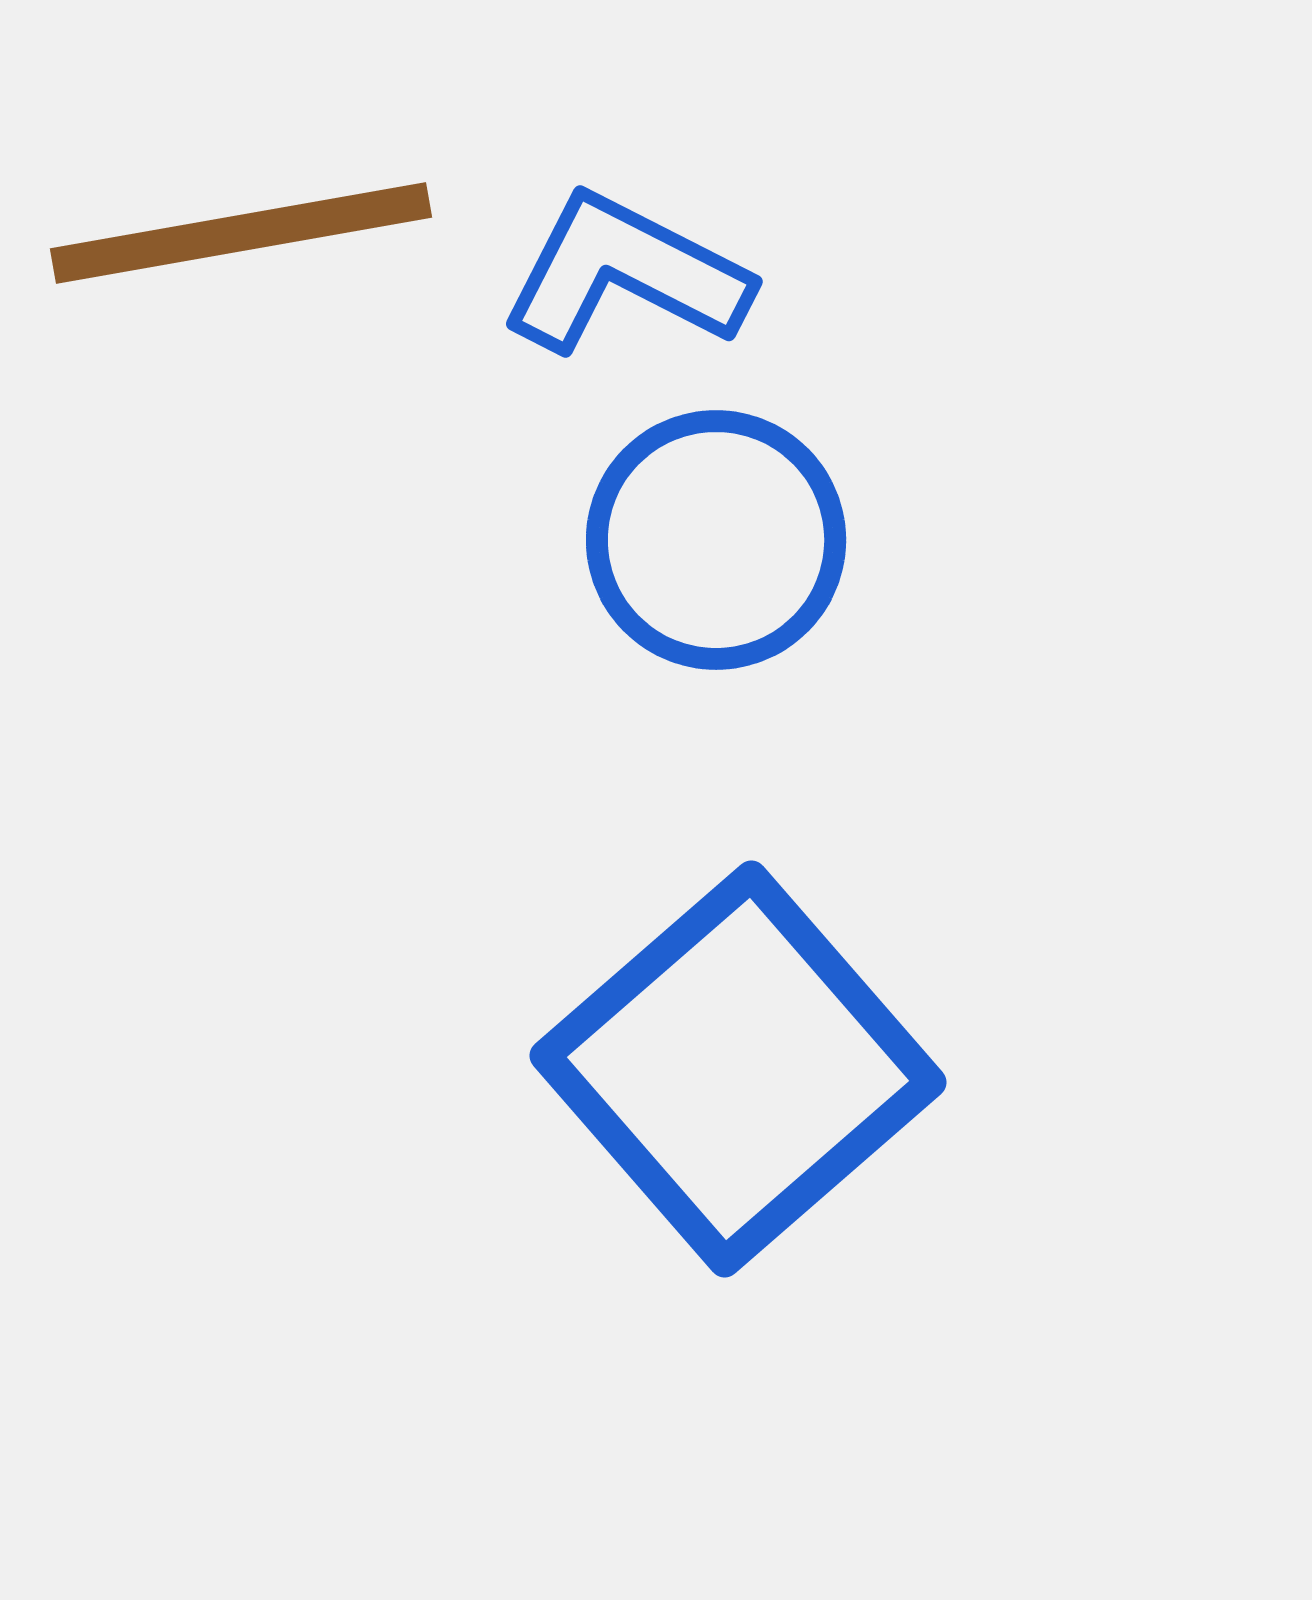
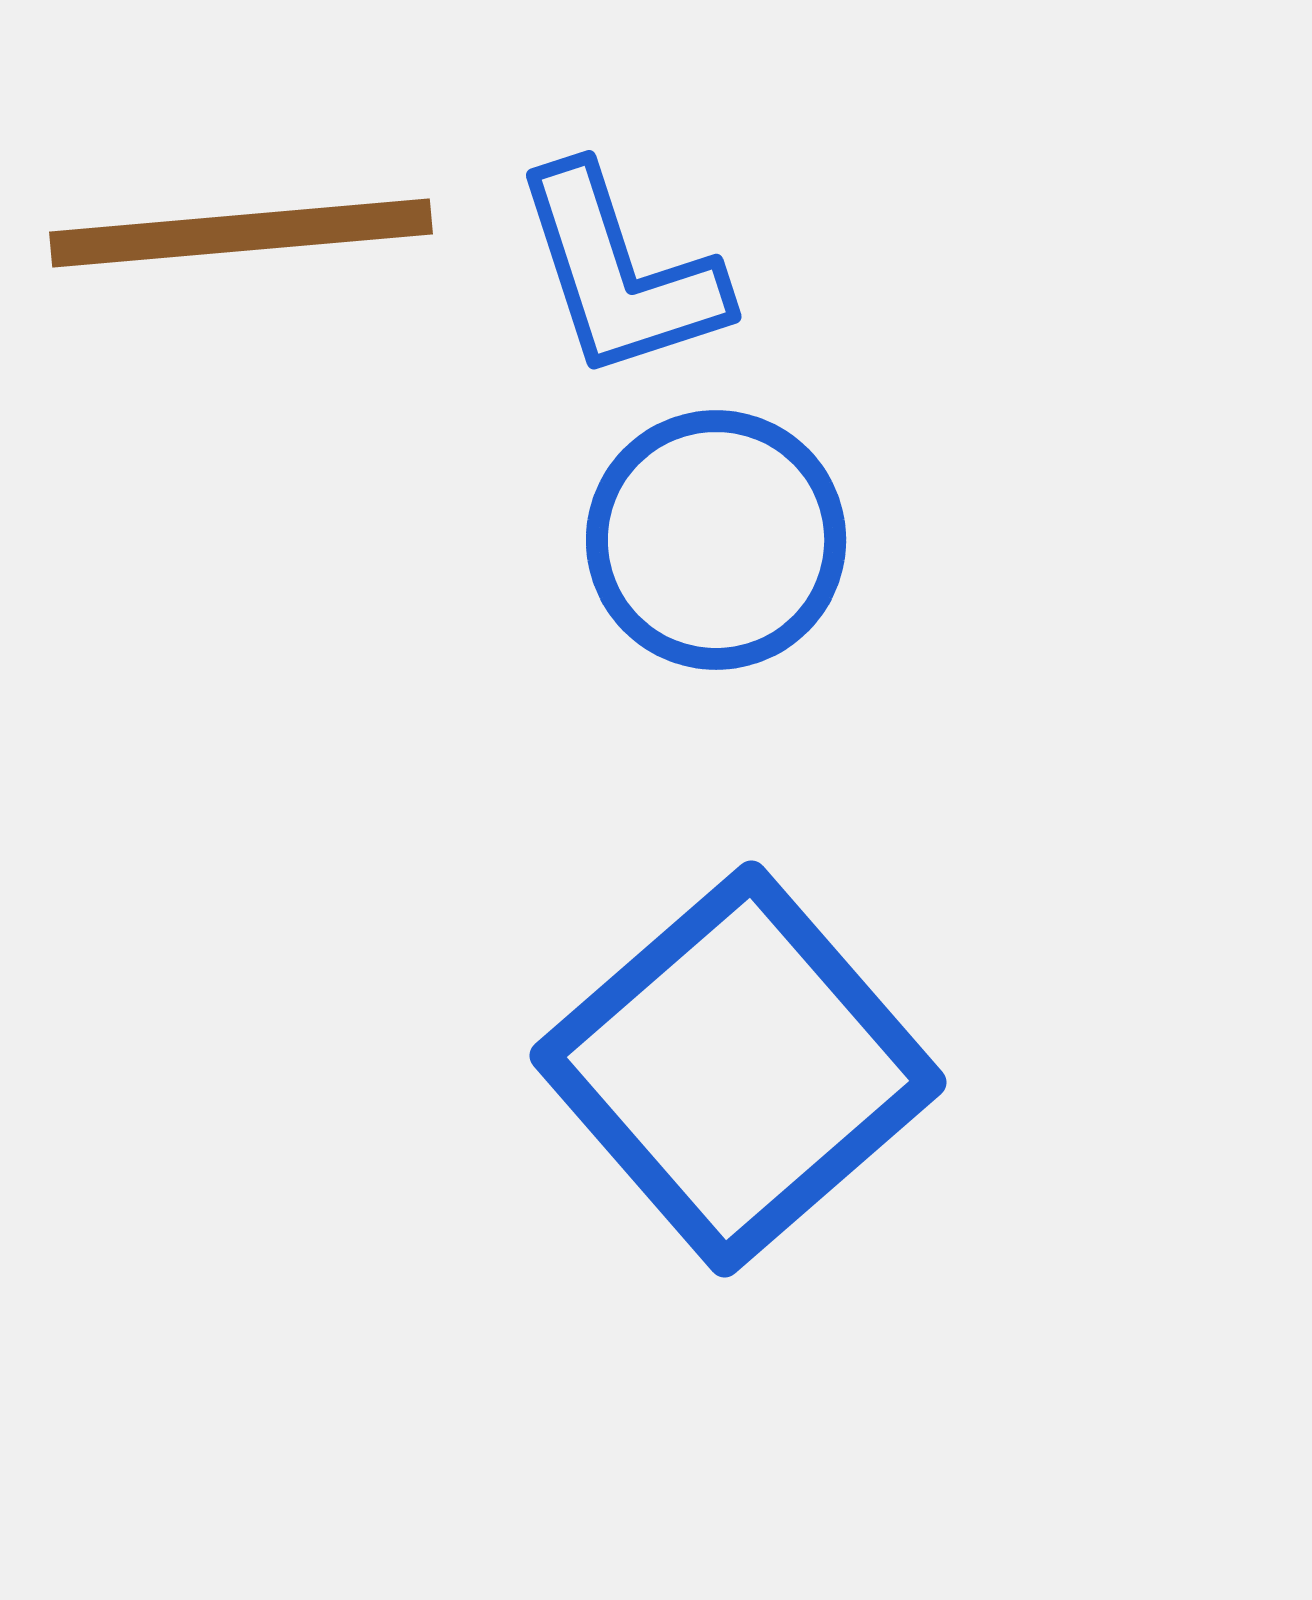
brown line: rotated 5 degrees clockwise
blue L-shape: moved 5 px left, 1 px up; rotated 135 degrees counterclockwise
